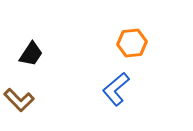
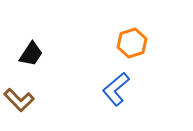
orange hexagon: rotated 12 degrees counterclockwise
